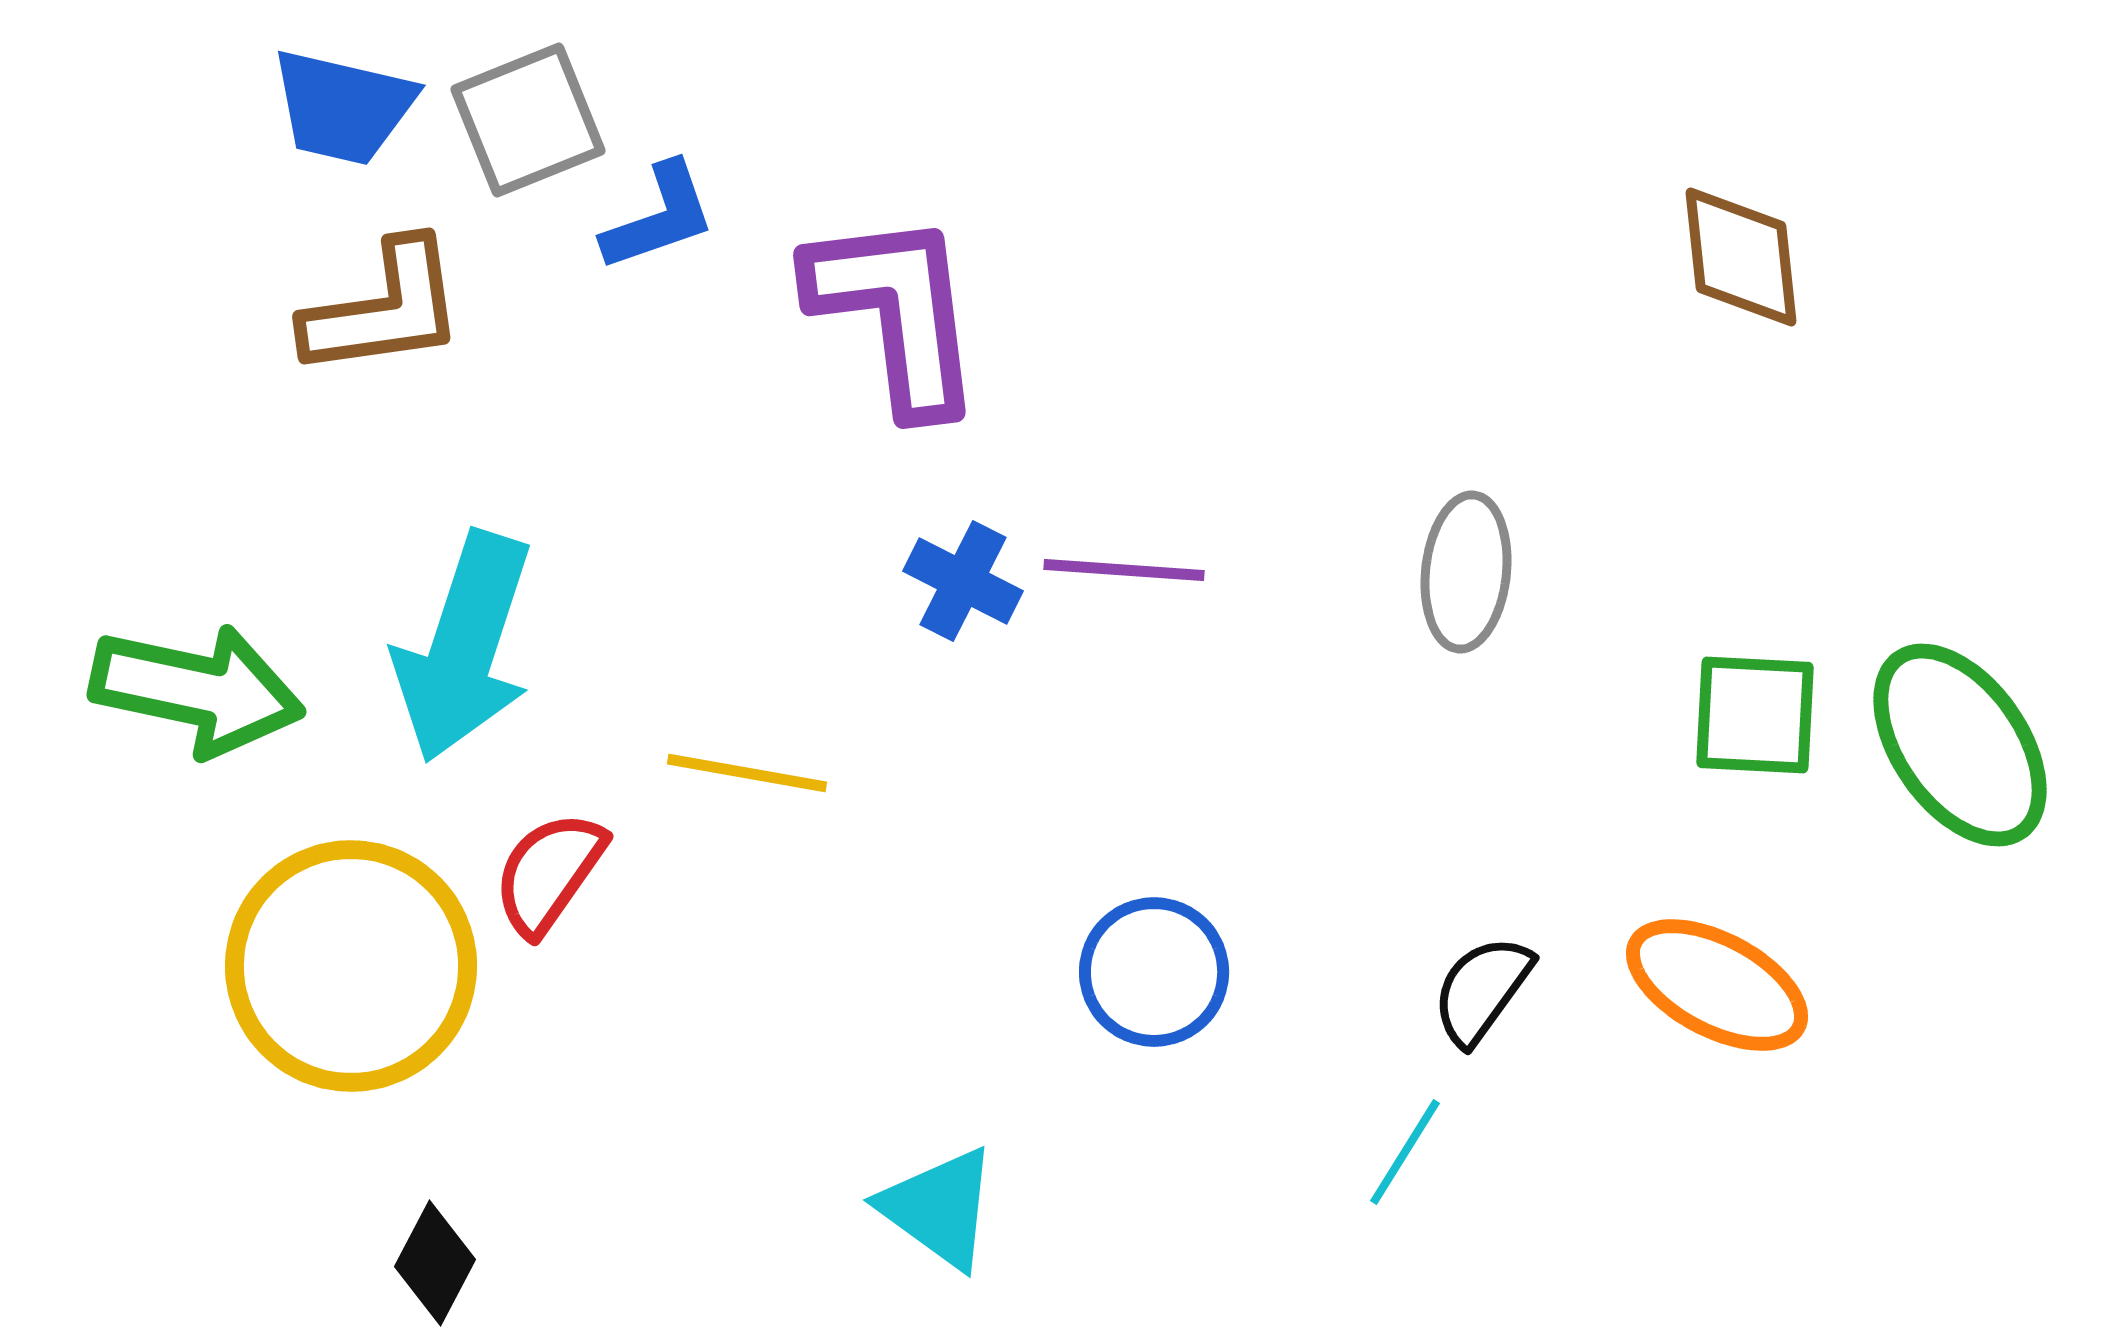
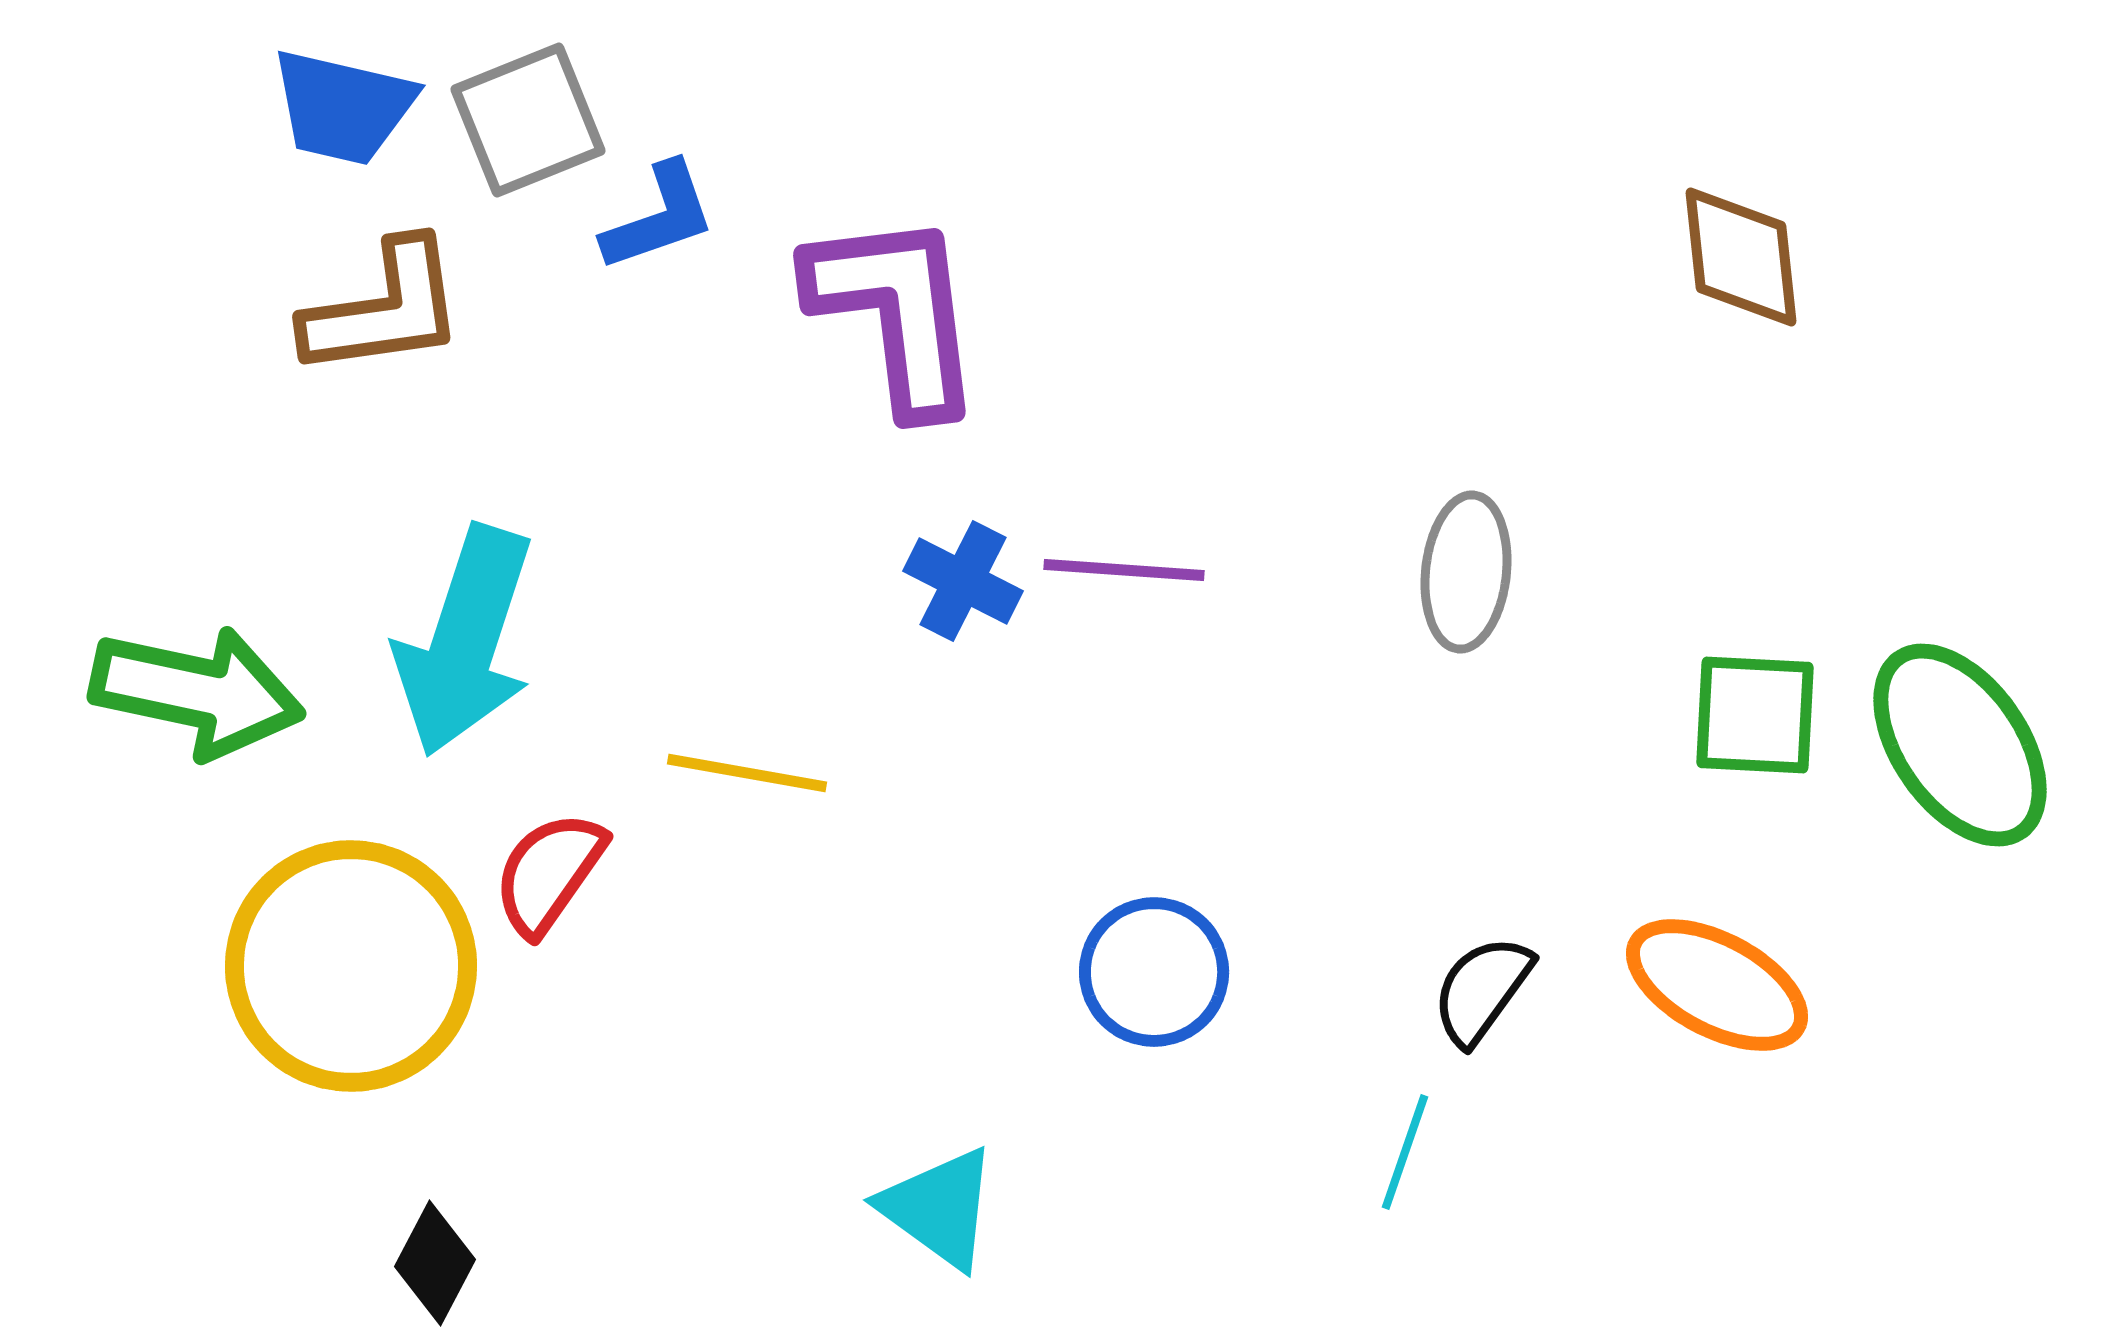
cyan arrow: moved 1 px right, 6 px up
green arrow: moved 2 px down
cyan line: rotated 13 degrees counterclockwise
